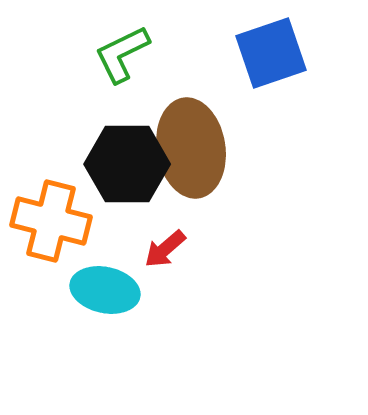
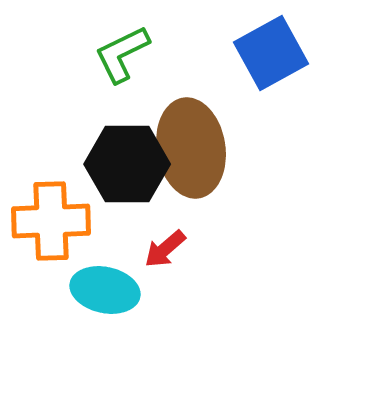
blue square: rotated 10 degrees counterclockwise
orange cross: rotated 16 degrees counterclockwise
